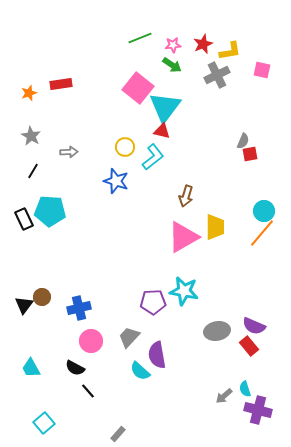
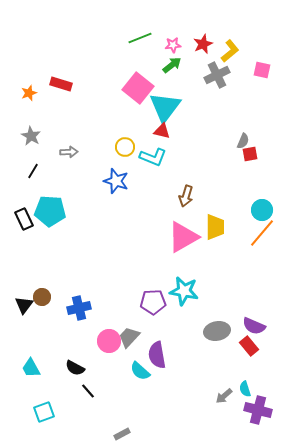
yellow L-shape at (230, 51): rotated 30 degrees counterclockwise
green arrow at (172, 65): rotated 72 degrees counterclockwise
red rectangle at (61, 84): rotated 25 degrees clockwise
cyan L-shape at (153, 157): rotated 60 degrees clockwise
cyan circle at (264, 211): moved 2 px left, 1 px up
pink circle at (91, 341): moved 18 px right
cyan square at (44, 423): moved 11 px up; rotated 20 degrees clockwise
gray rectangle at (118, 434): moved 4 px right; rotated 21 degrees clockwise
